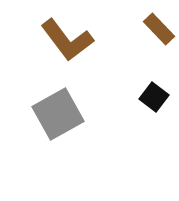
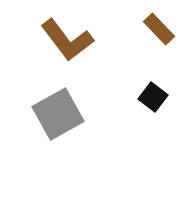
black square: moved 1 px left
